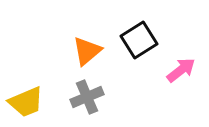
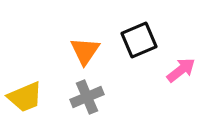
black square: rotated 9 degrees clockwise
orange triangle: moved 2 px left; rotated 16 degrees counterclockwise
yellow trapezoid: moved 1 px left, 5 px up
